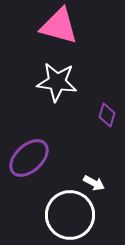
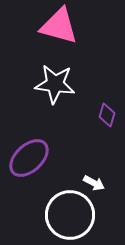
white star: moved 2 px left, 2 px down
